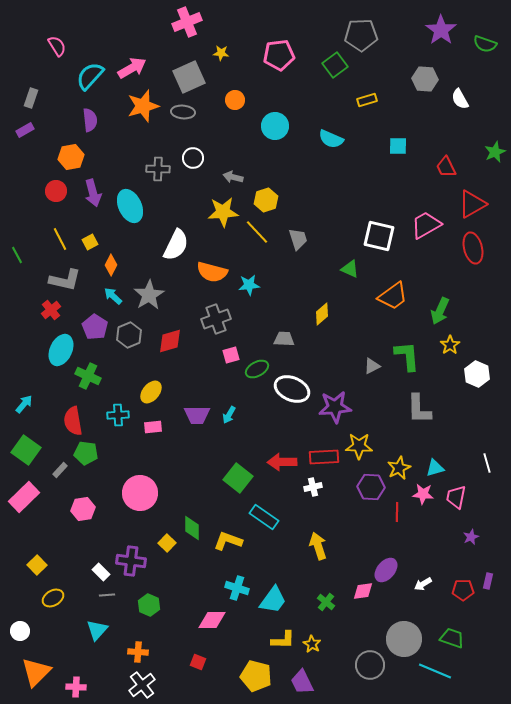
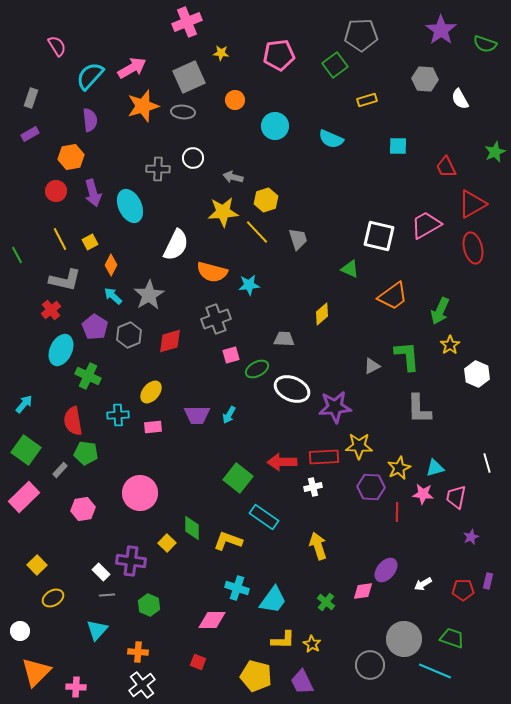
purple rectangle at (25, 130): moved 5 px right, 4 px down
